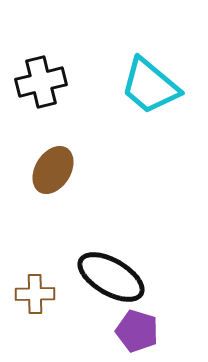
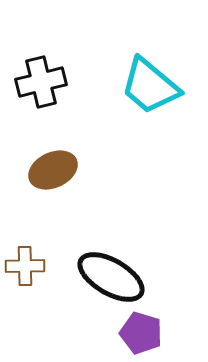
brown ellipse: rotated 33 degrees clockwise
brown cross: moved 10 px left, 28 px up
purple pentagon: moved 4 px right, 2 px down
